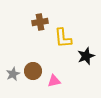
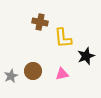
brown cross: rotated 21 degrees clockwise
gray star: moved 2 px left, 2 px down
pink triangle: moved 8 px right, 7 px up
